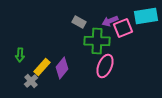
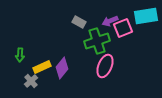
green cross: rotated 20 degrees counterclockwise
yellow rectangle: rotated 24 degrees clockwise
